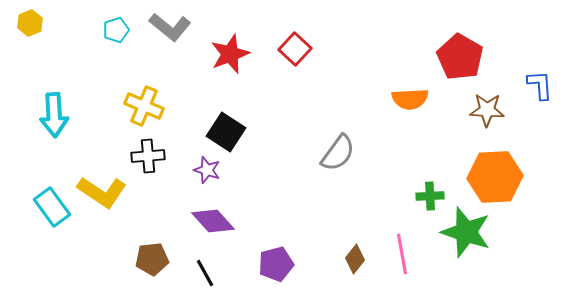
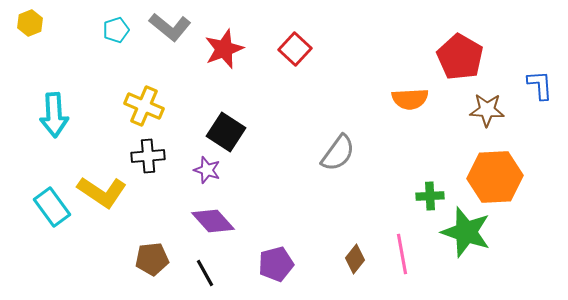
red star: moved 6 px left, 5 px up
